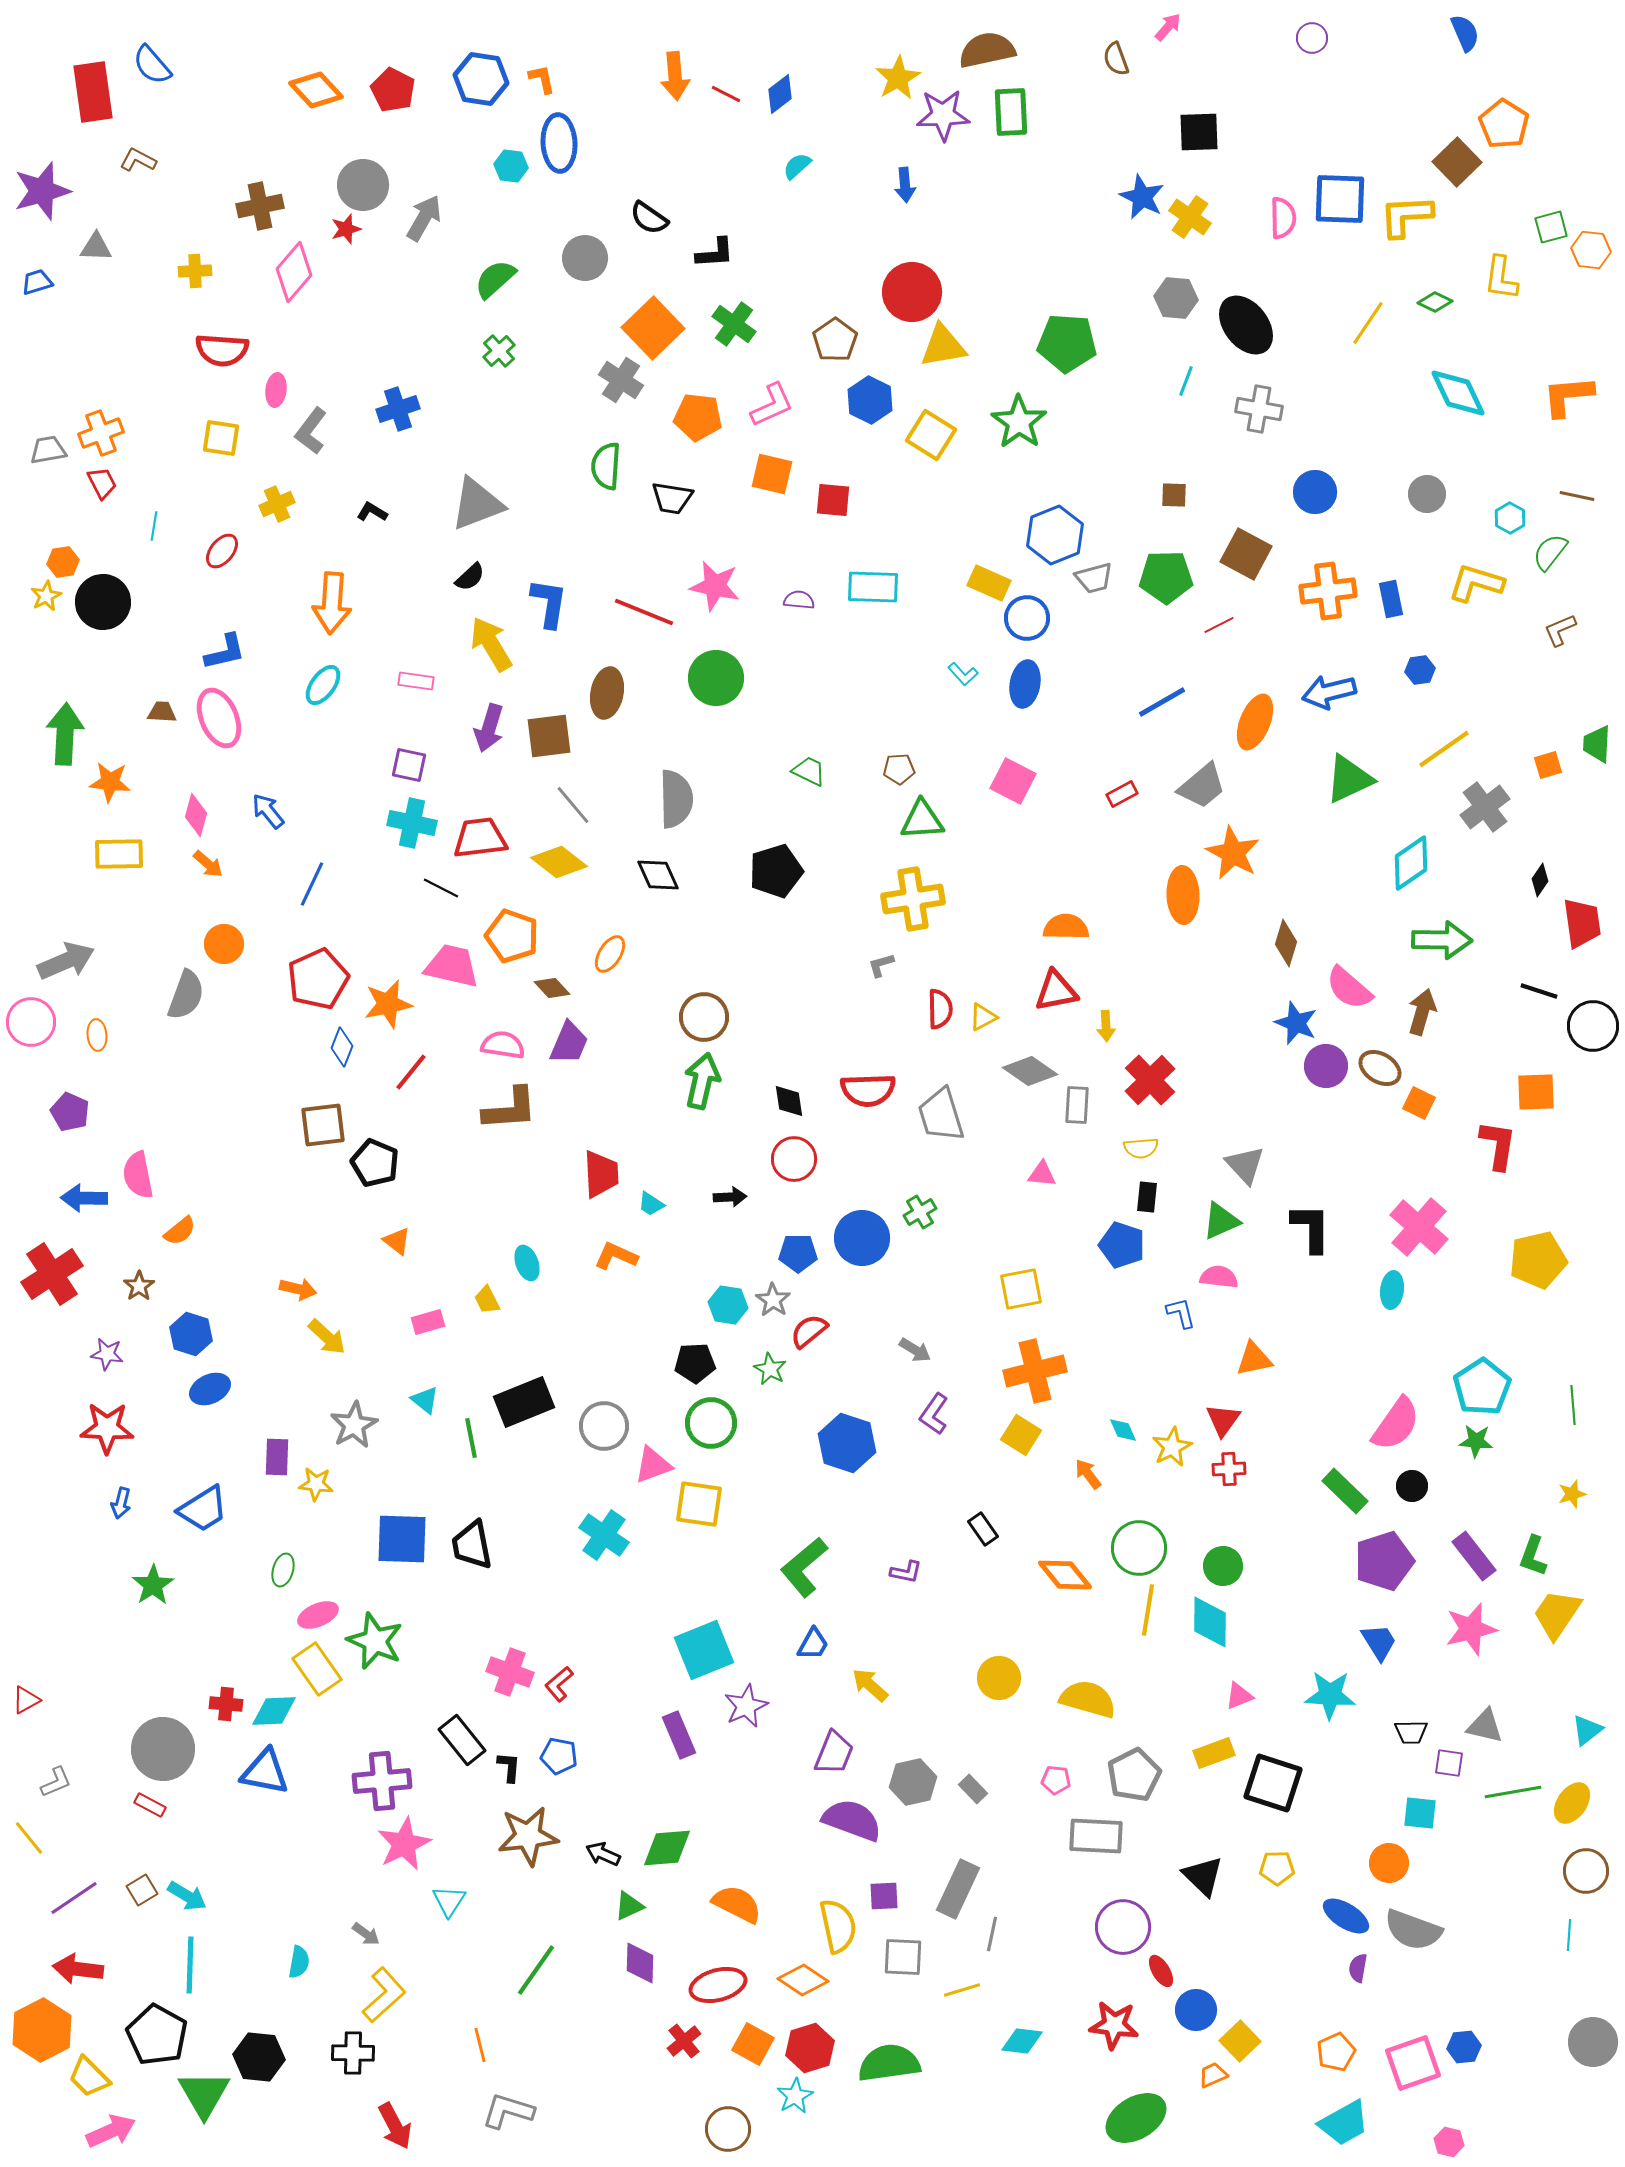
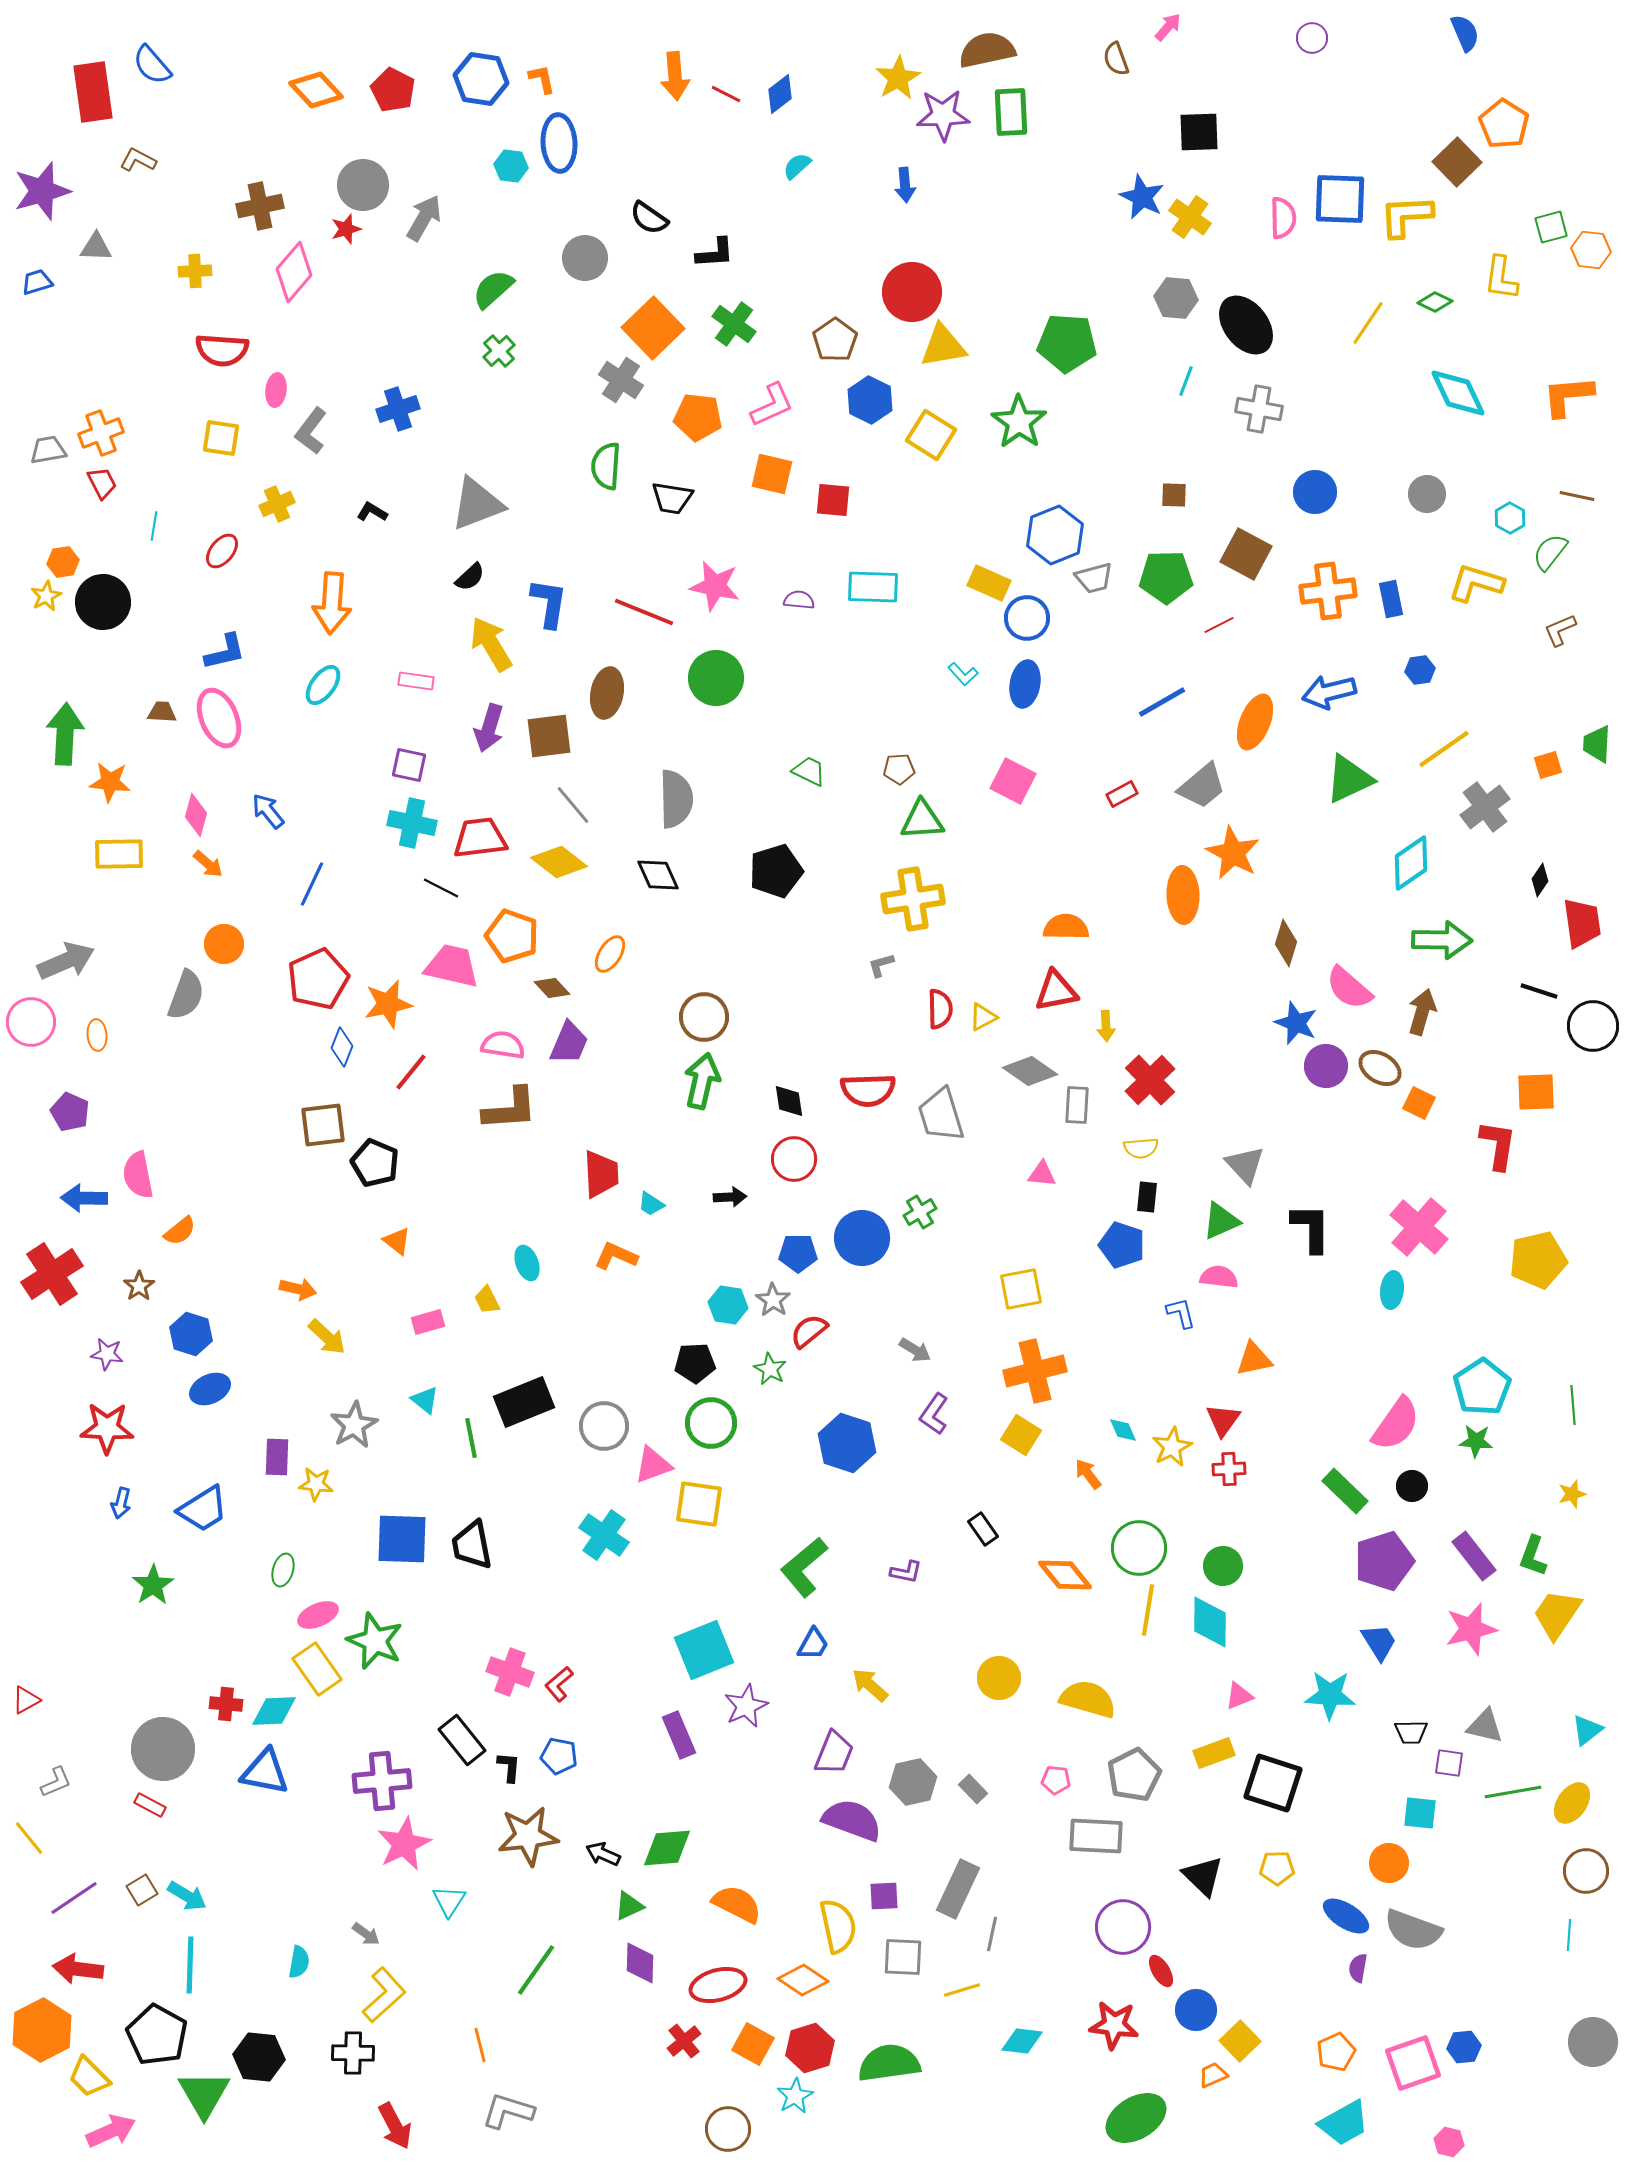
green semicircle at (495, 279): moved 2 px left, 10 px down
